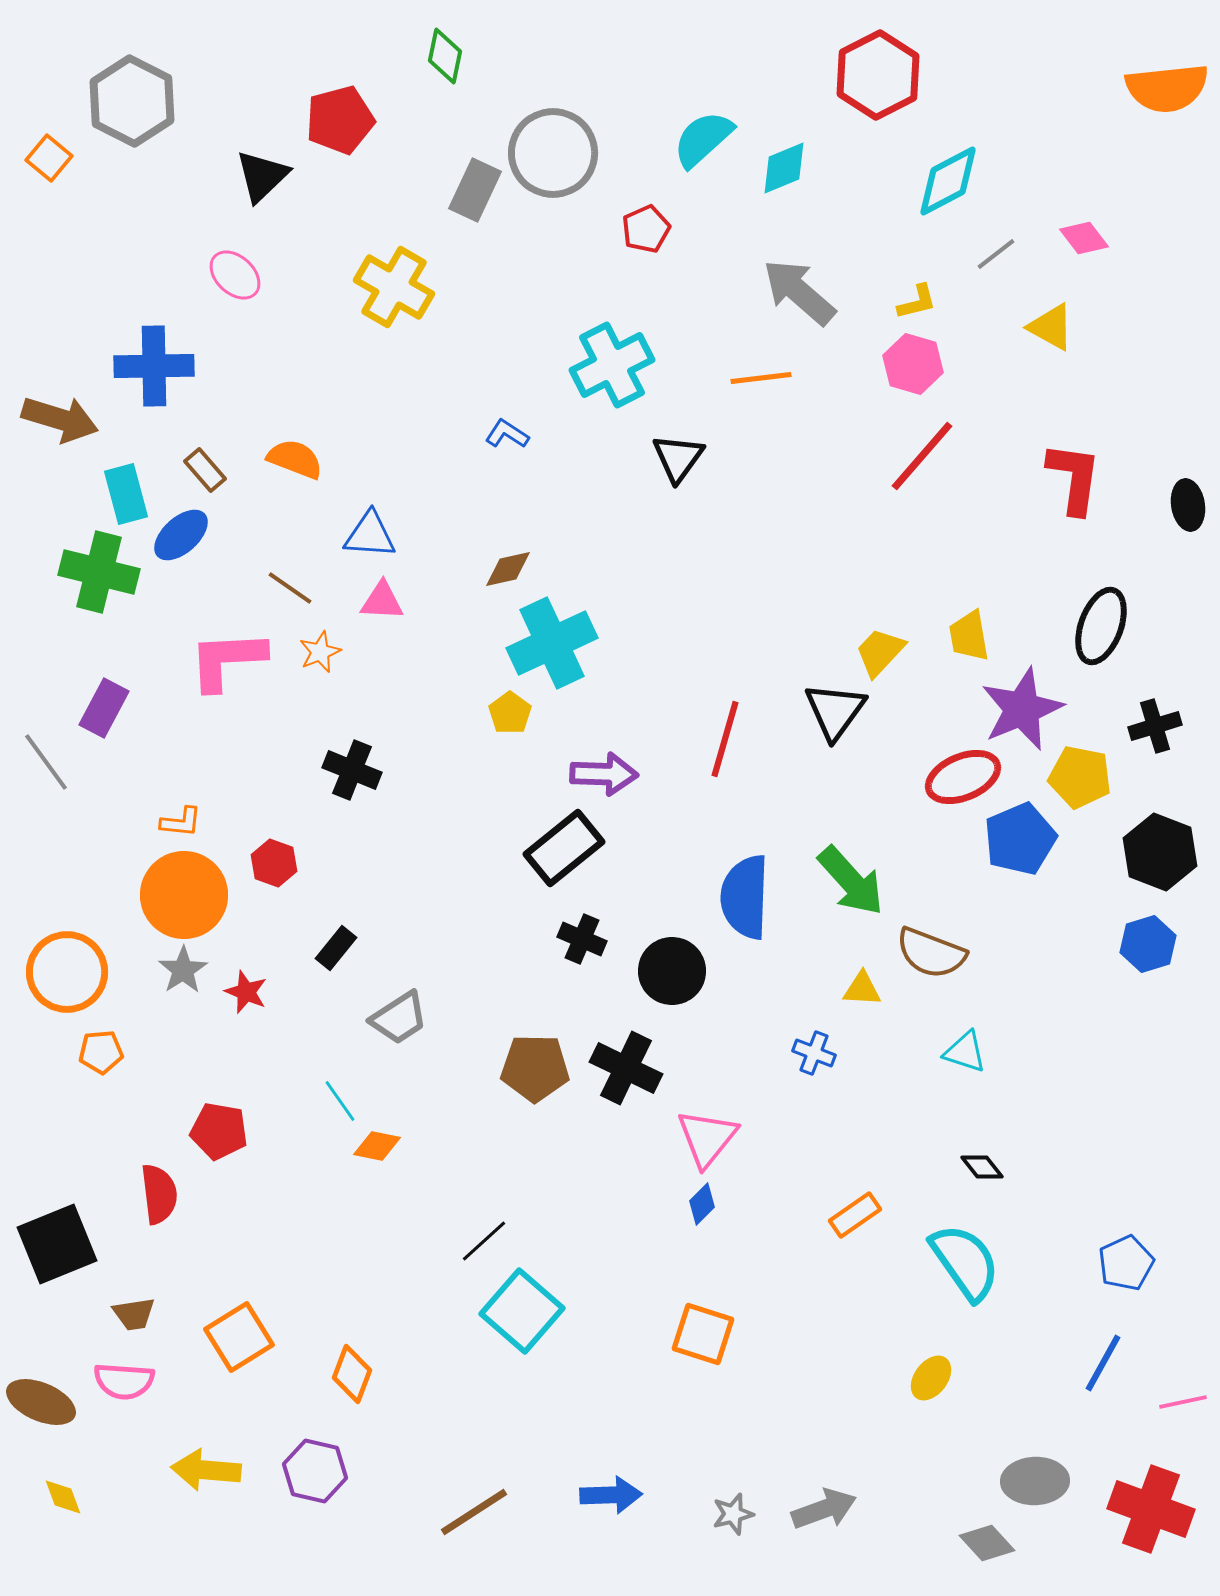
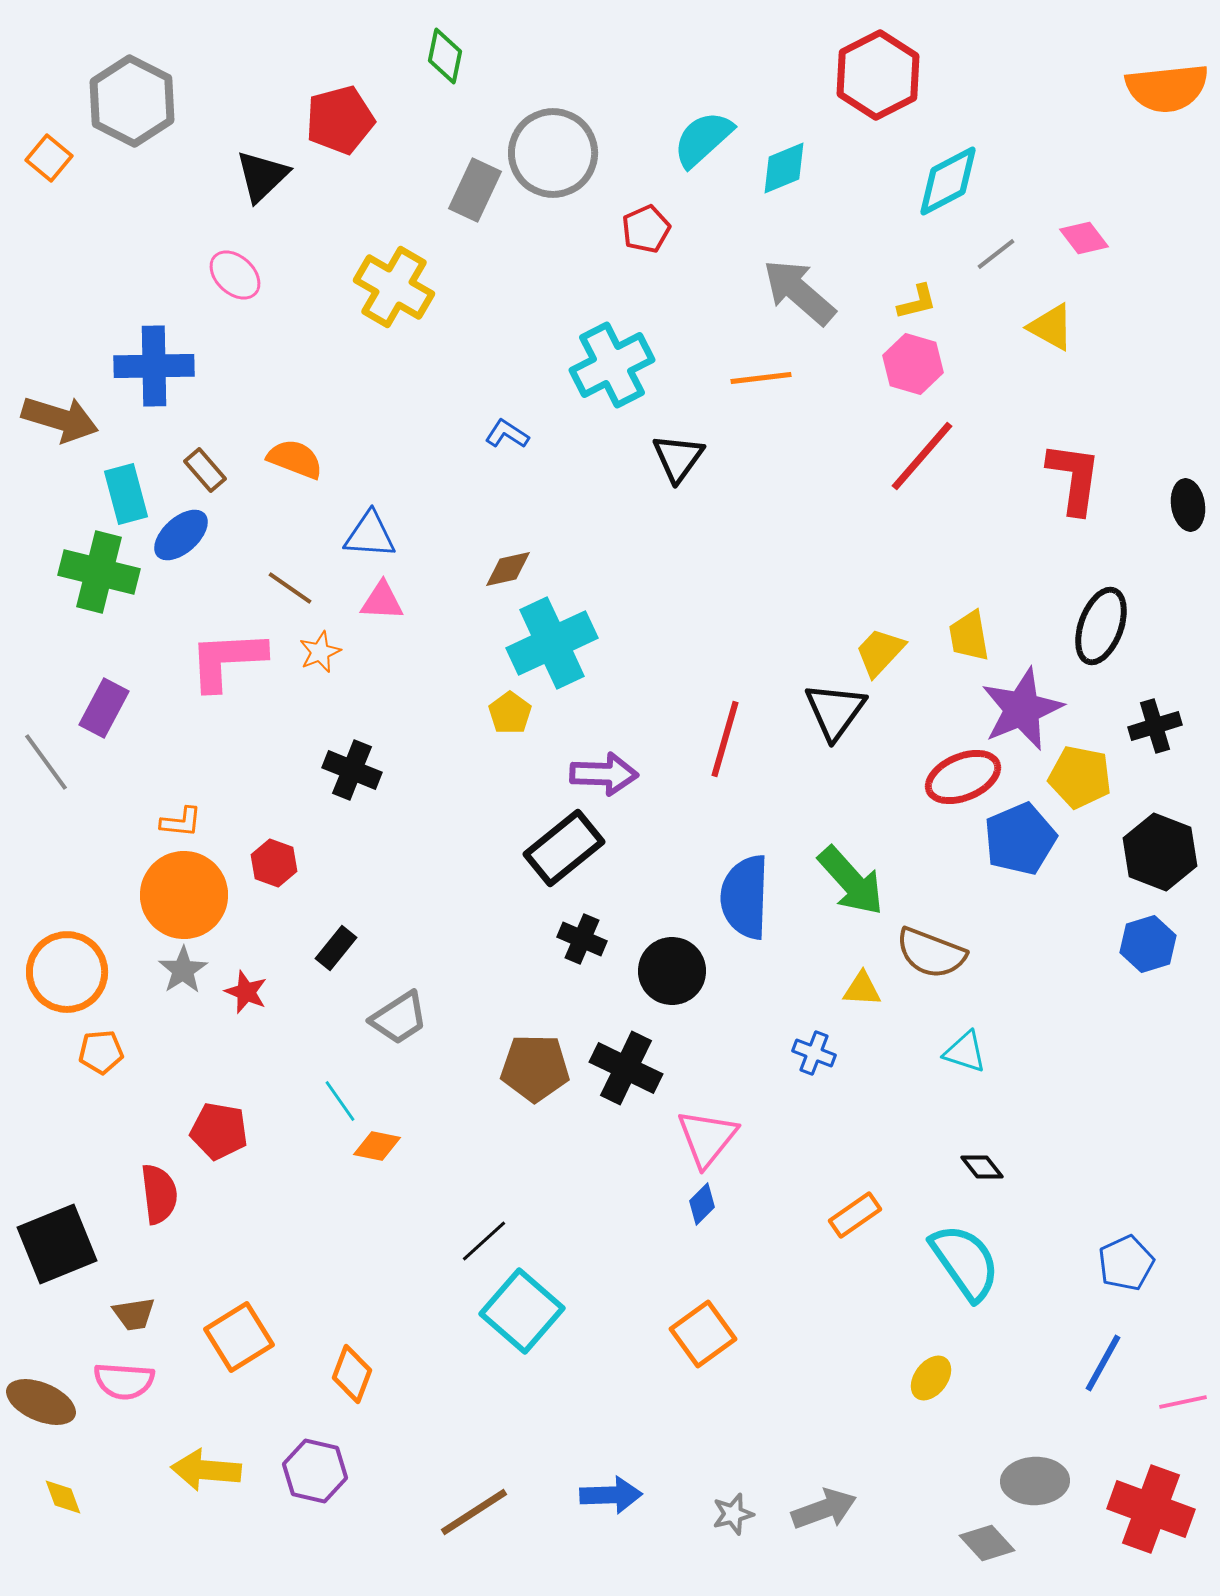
orange square at (703, 1334): rotated 36 degrees clockwise
